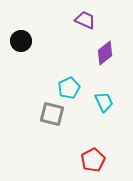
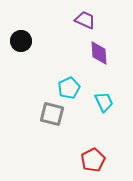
purple diamond: moved 6 px left; rotated 55 degrees counterclockwise
